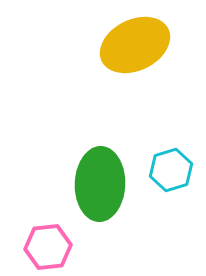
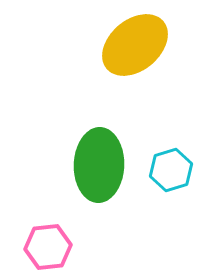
yellow ellipse: rotated 14 degrees counterclockwise
green ellipse: moved 1 px left, 19 px up
